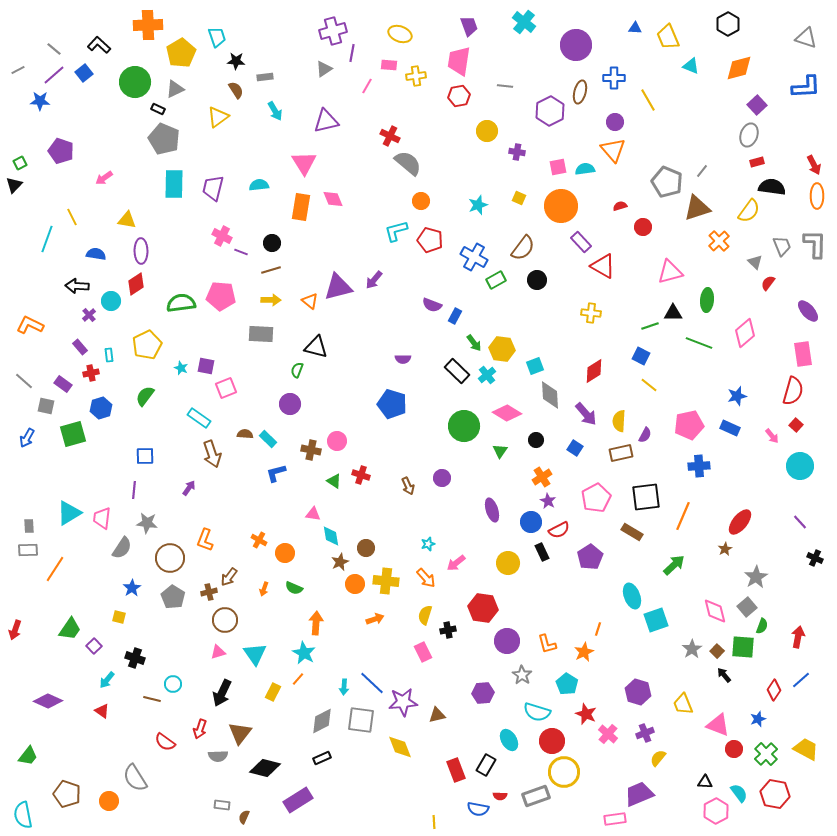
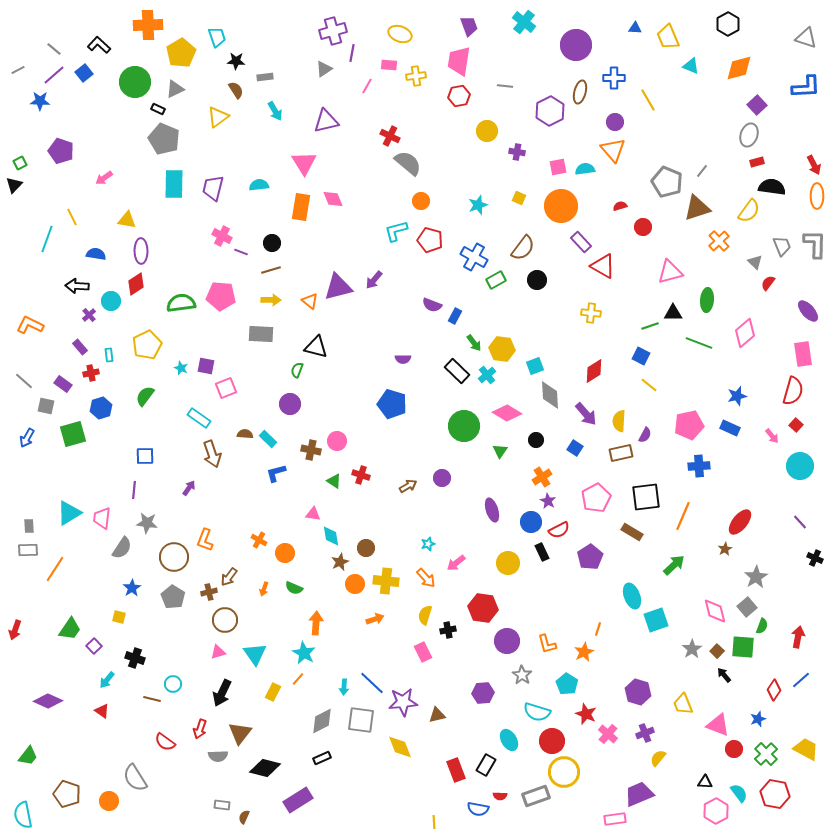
brown arrow at (408, 486): rotated 96 degrees counterclockwise
brown circle at (170, 558): moved 4 px right, 1 px up
